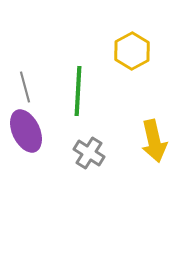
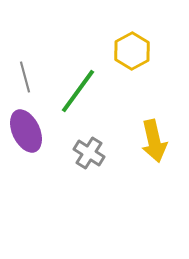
gray line: moved 10 px up
green line: rotated 33 degrees clockwise
